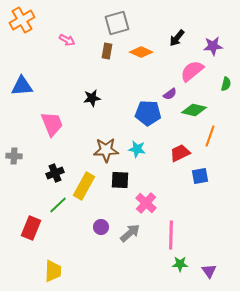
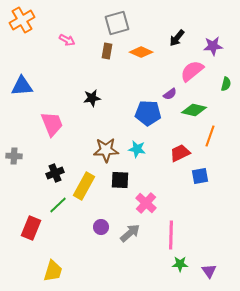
yellow trapezoid: rotated 15 degrees clockwise
